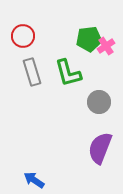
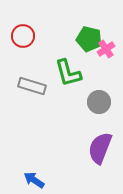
green pentagon: rotated 20 degrees clockwise
pink cross: moved 3 px down
gray rectangle: moved 14 px down; rotated 56 degrees counterclockwise
